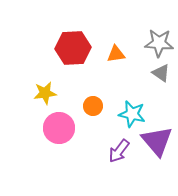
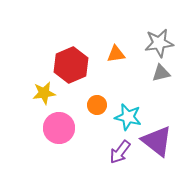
gray star: rotated 12 degrees counterclockwise
red hexagon: moved 2 px left, 17 px down; rotated 20 degrees counterclockwise
gray triangle: rotated 48 degrees counterclockwise
yellow star: moved 1 px left
orange circle: moved 4 px right, 1 px up
cyan star: moved 4 px left, 3 px down
purple triangle: rotated 12 degrees counterclockwise
purple arrow: moved 1 px right, 1 px down
